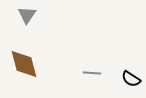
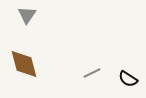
gray line: rotated 30 degrees counterclockwise
black semicircle: moved 3 px left
